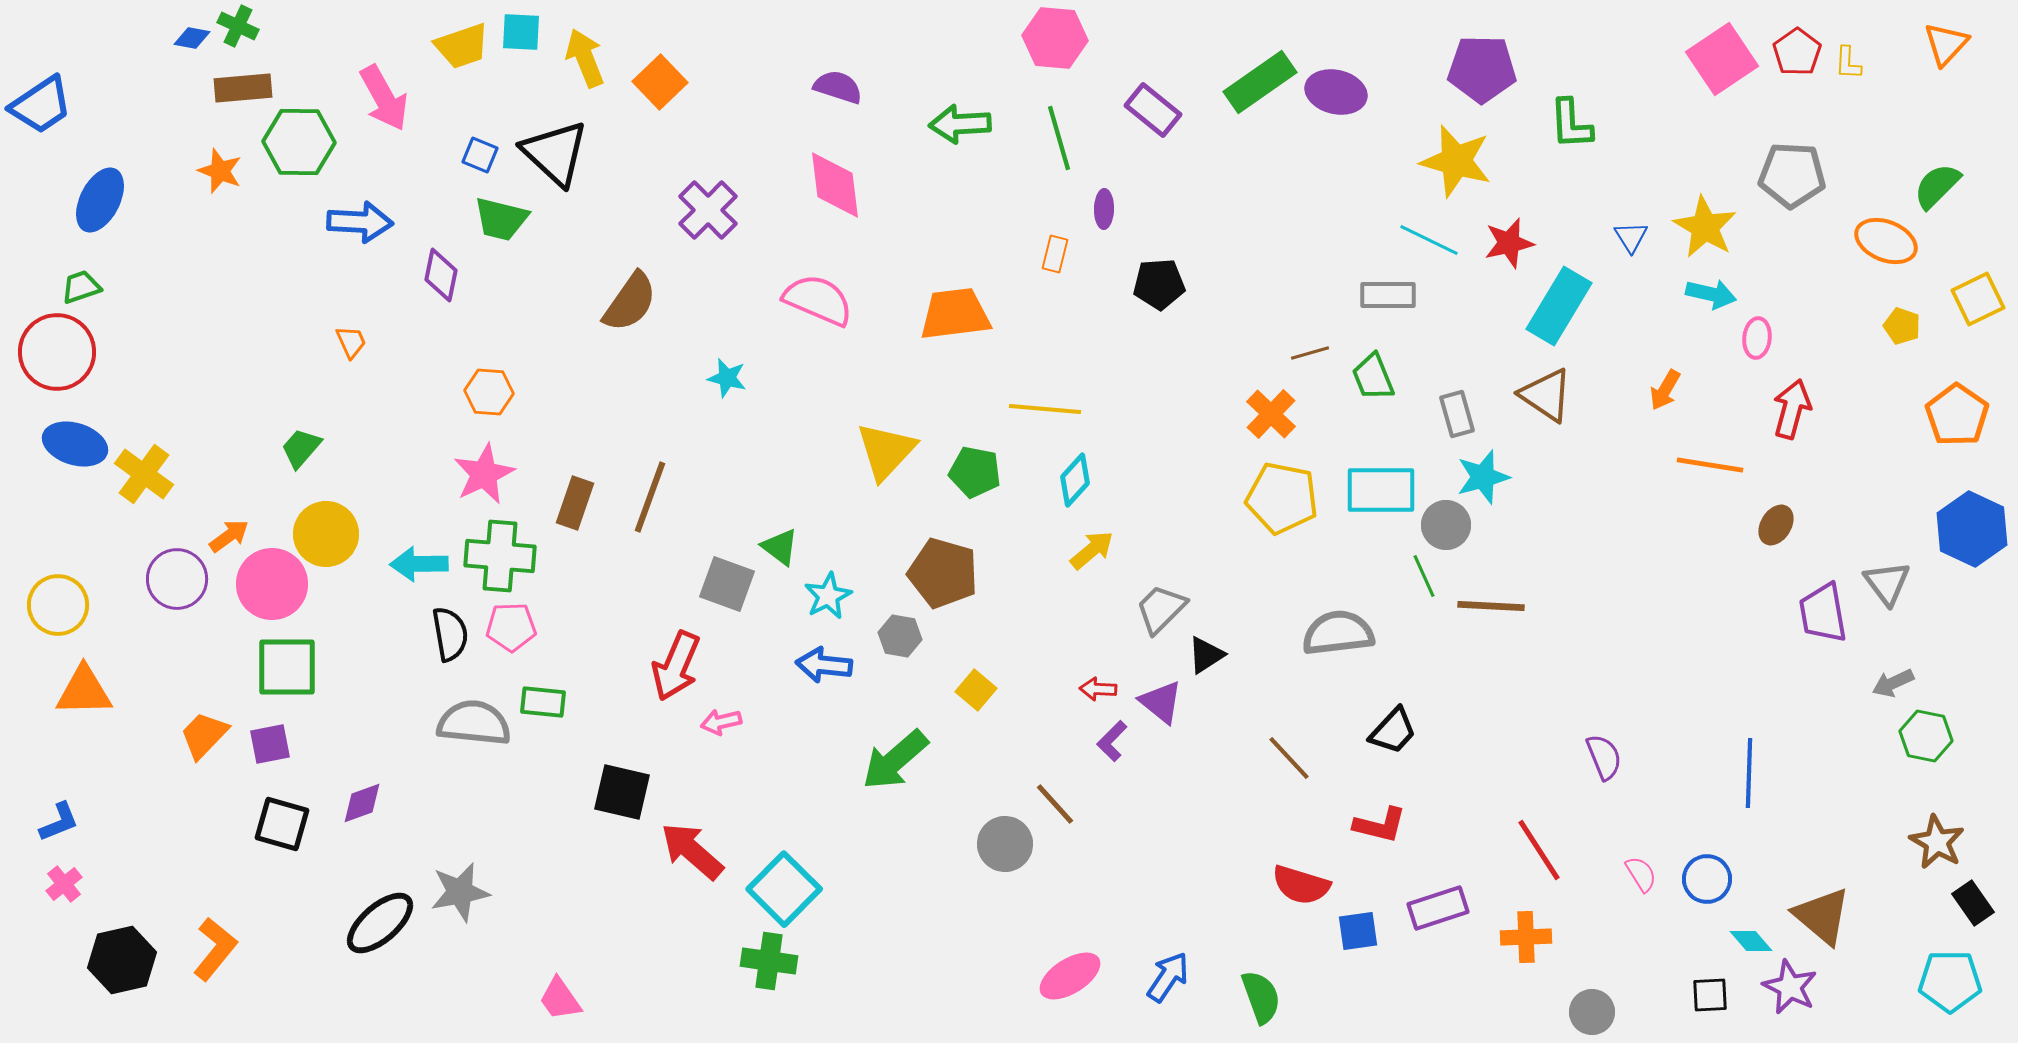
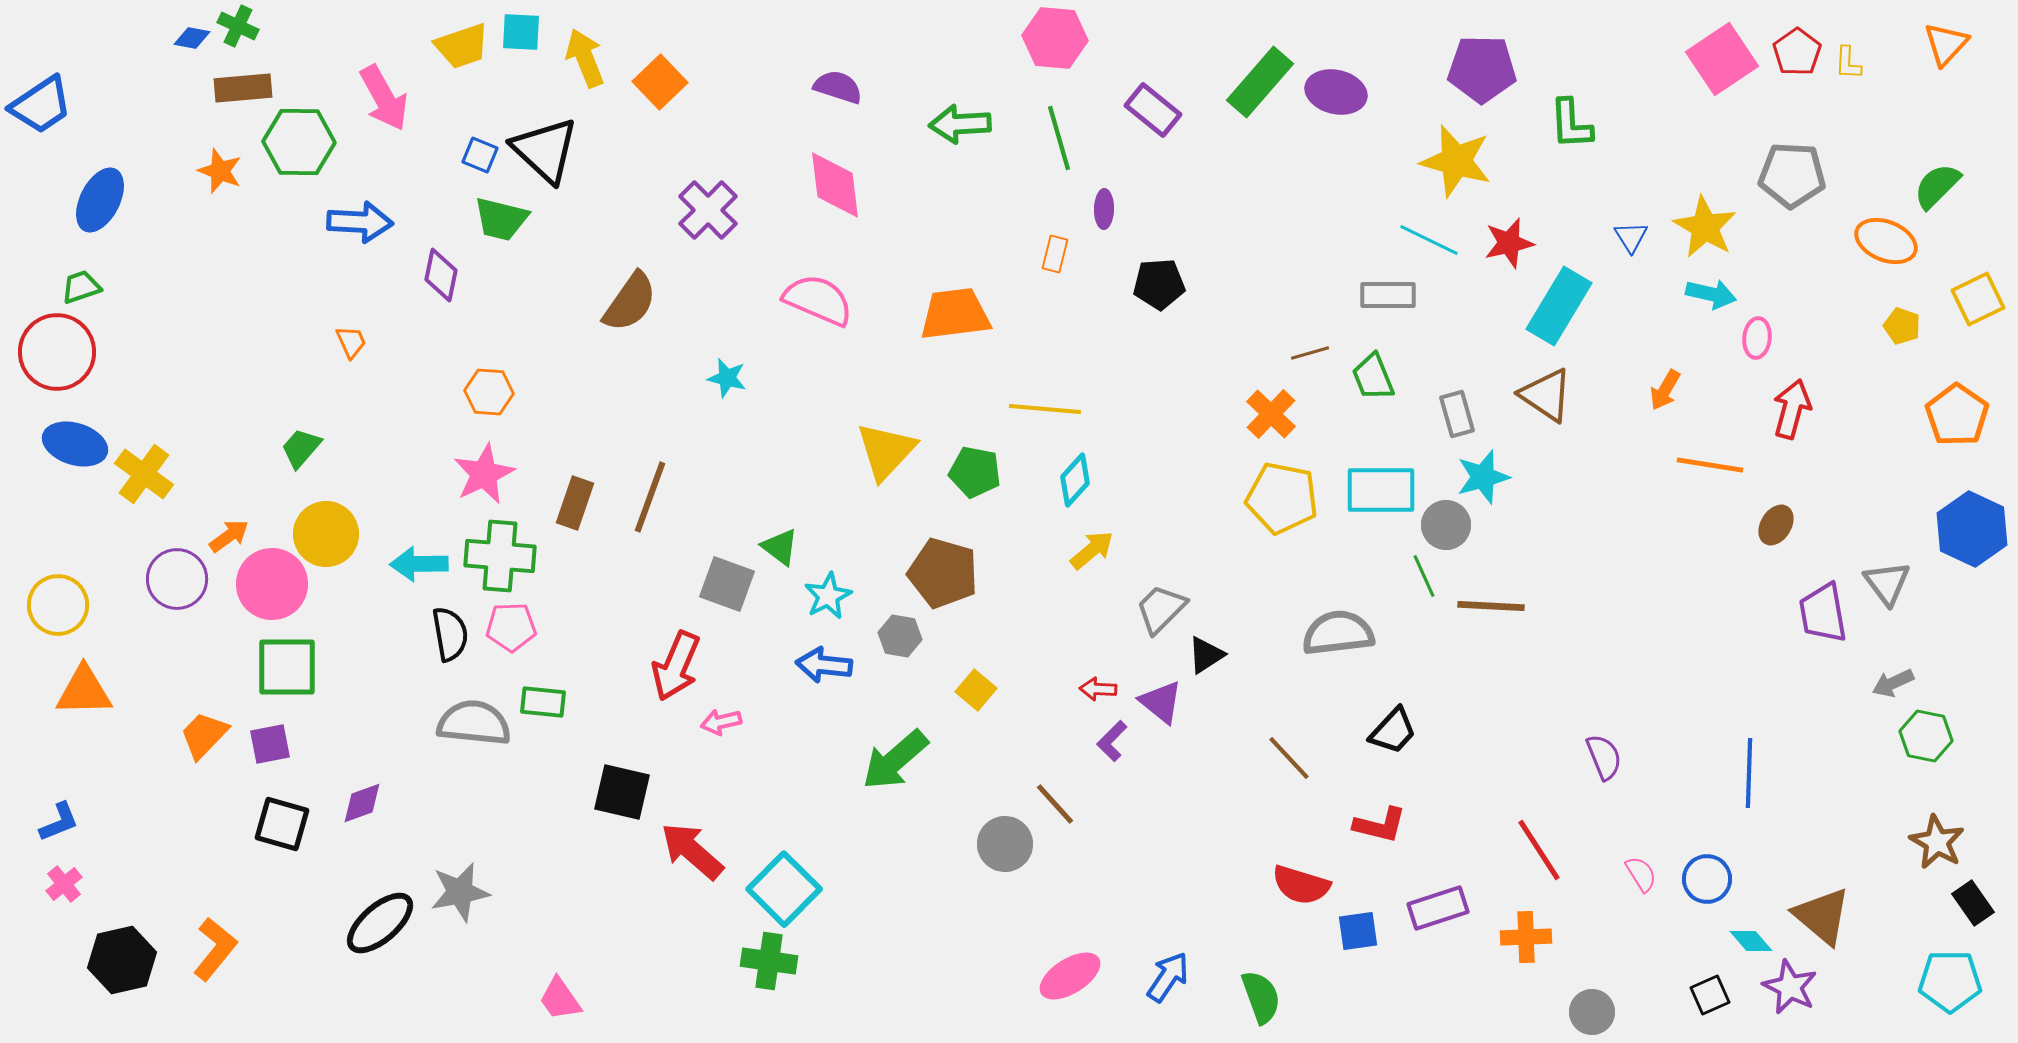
green rectangle at (1260, 82): rotated 14 degrees counterclockwise
black triangle at (555, 153): moved 10 px left, 3 px up
black square at (1710, 995): rotated 21 degrees counterclockwise
